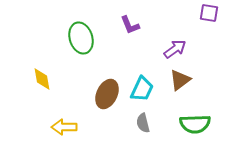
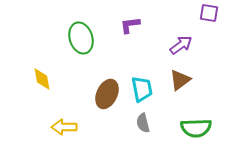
purple L-shape: rotated 105 degrees clockwise
purple arrow: moved 6 px right, 4 px up
cyan trapezoid: rotated 36 degrees counterclockwise
green semicircle: moved 1 px right, 4 px down
